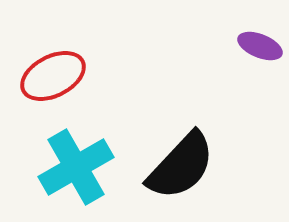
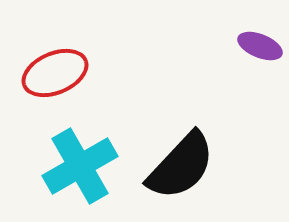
red ellipse: moved 2 px right, 3 px up; rotated 4 degrees clockwise
cyan cross: moved 4 px right, 1 px up
